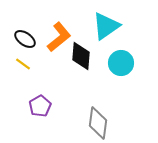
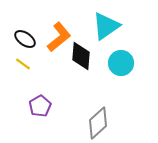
gray diamond: rotated 40 degrees clockwise
